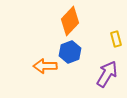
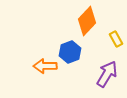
orange diamond: moved 17 px right
yellow rectangle: rotated 14 degrees counterclockwise
